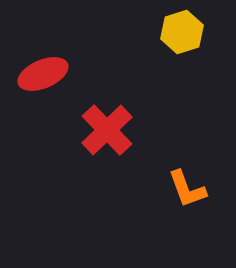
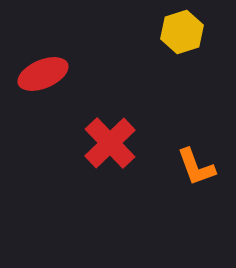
red cross: moved 3 px right, 13 px down
orange L-shape: moved 9 px right, 22 px up
